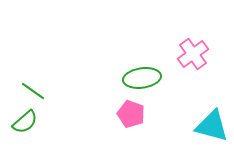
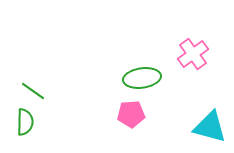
pink pentagon: rotated 24 degrees counterclockwise
green semicircle: rotated 48 degrees counterclockwise
cyan triangle: moved 2 px left, 1 px down
